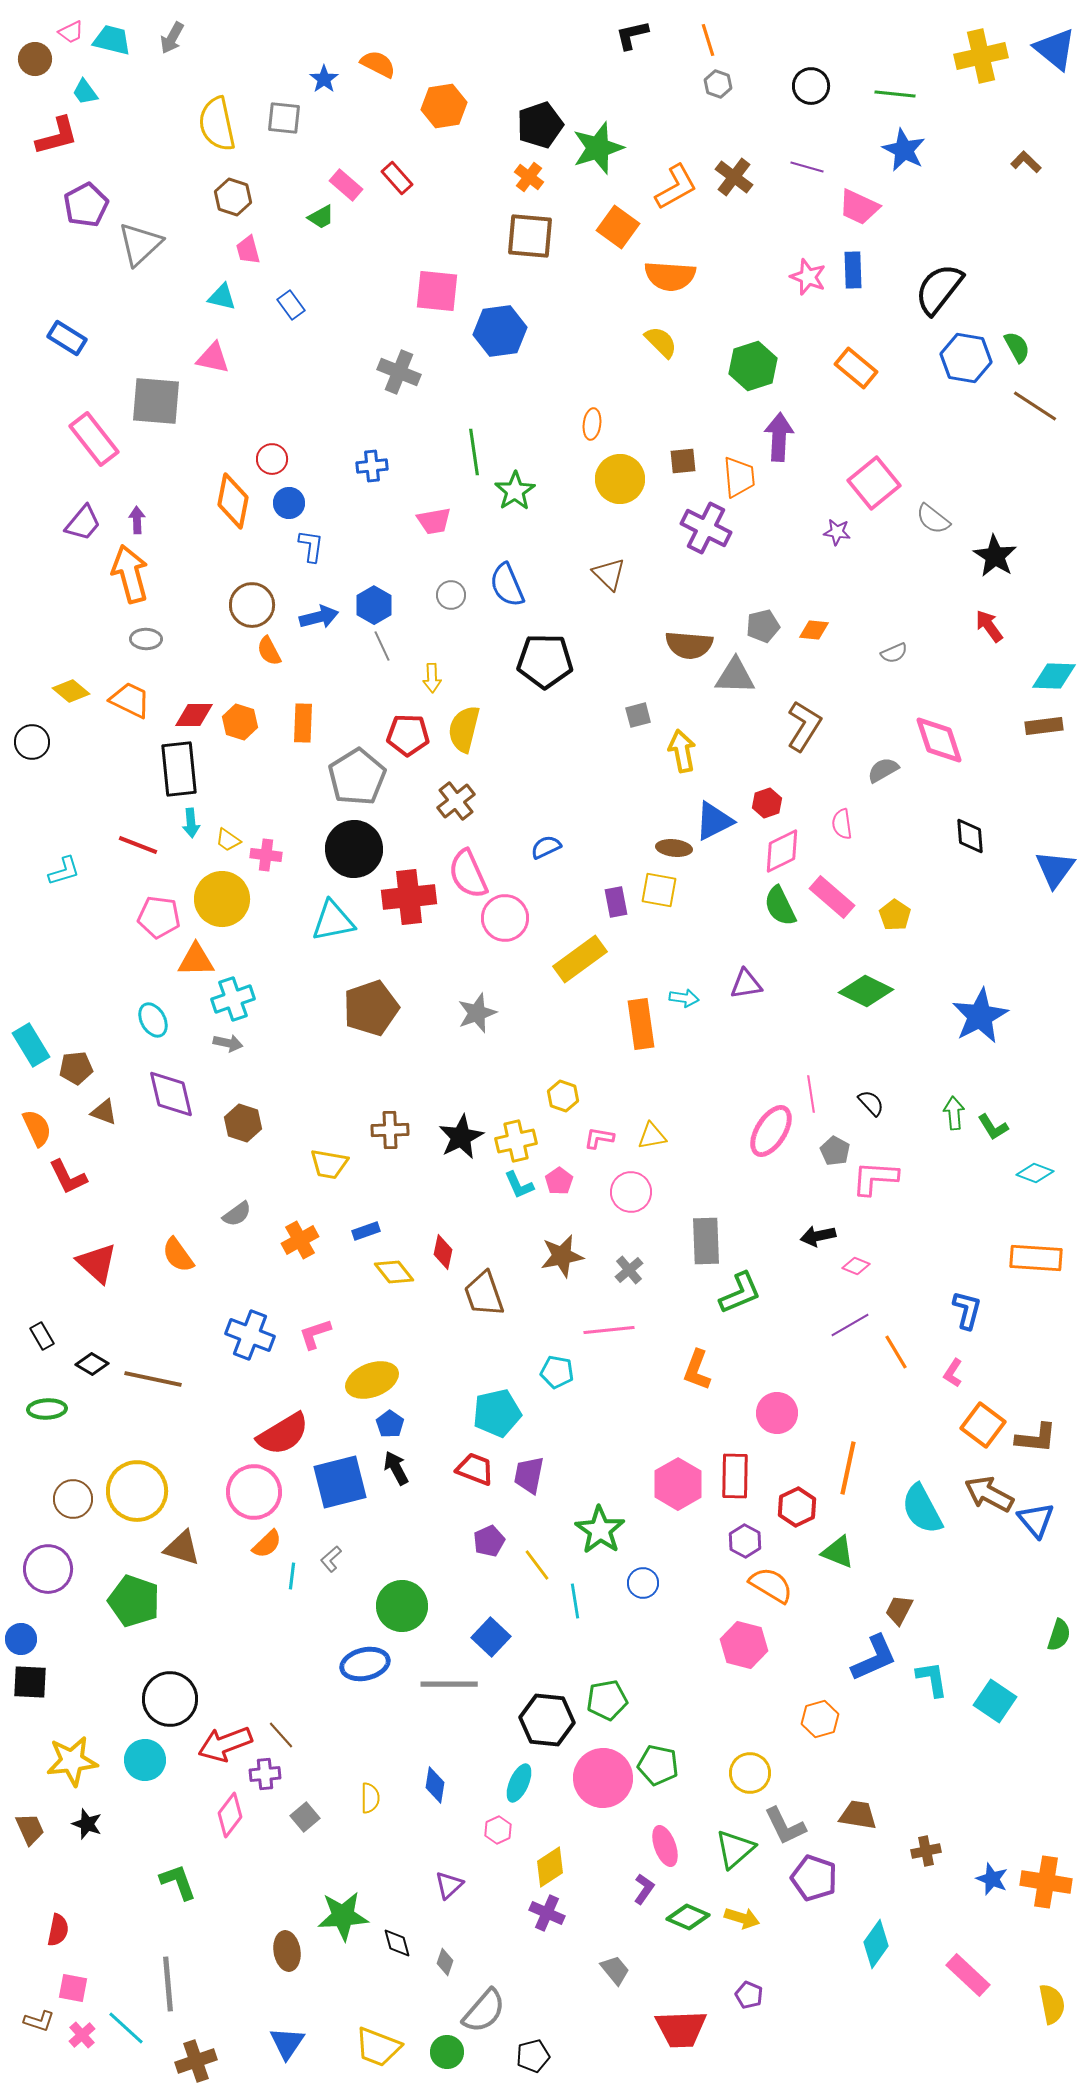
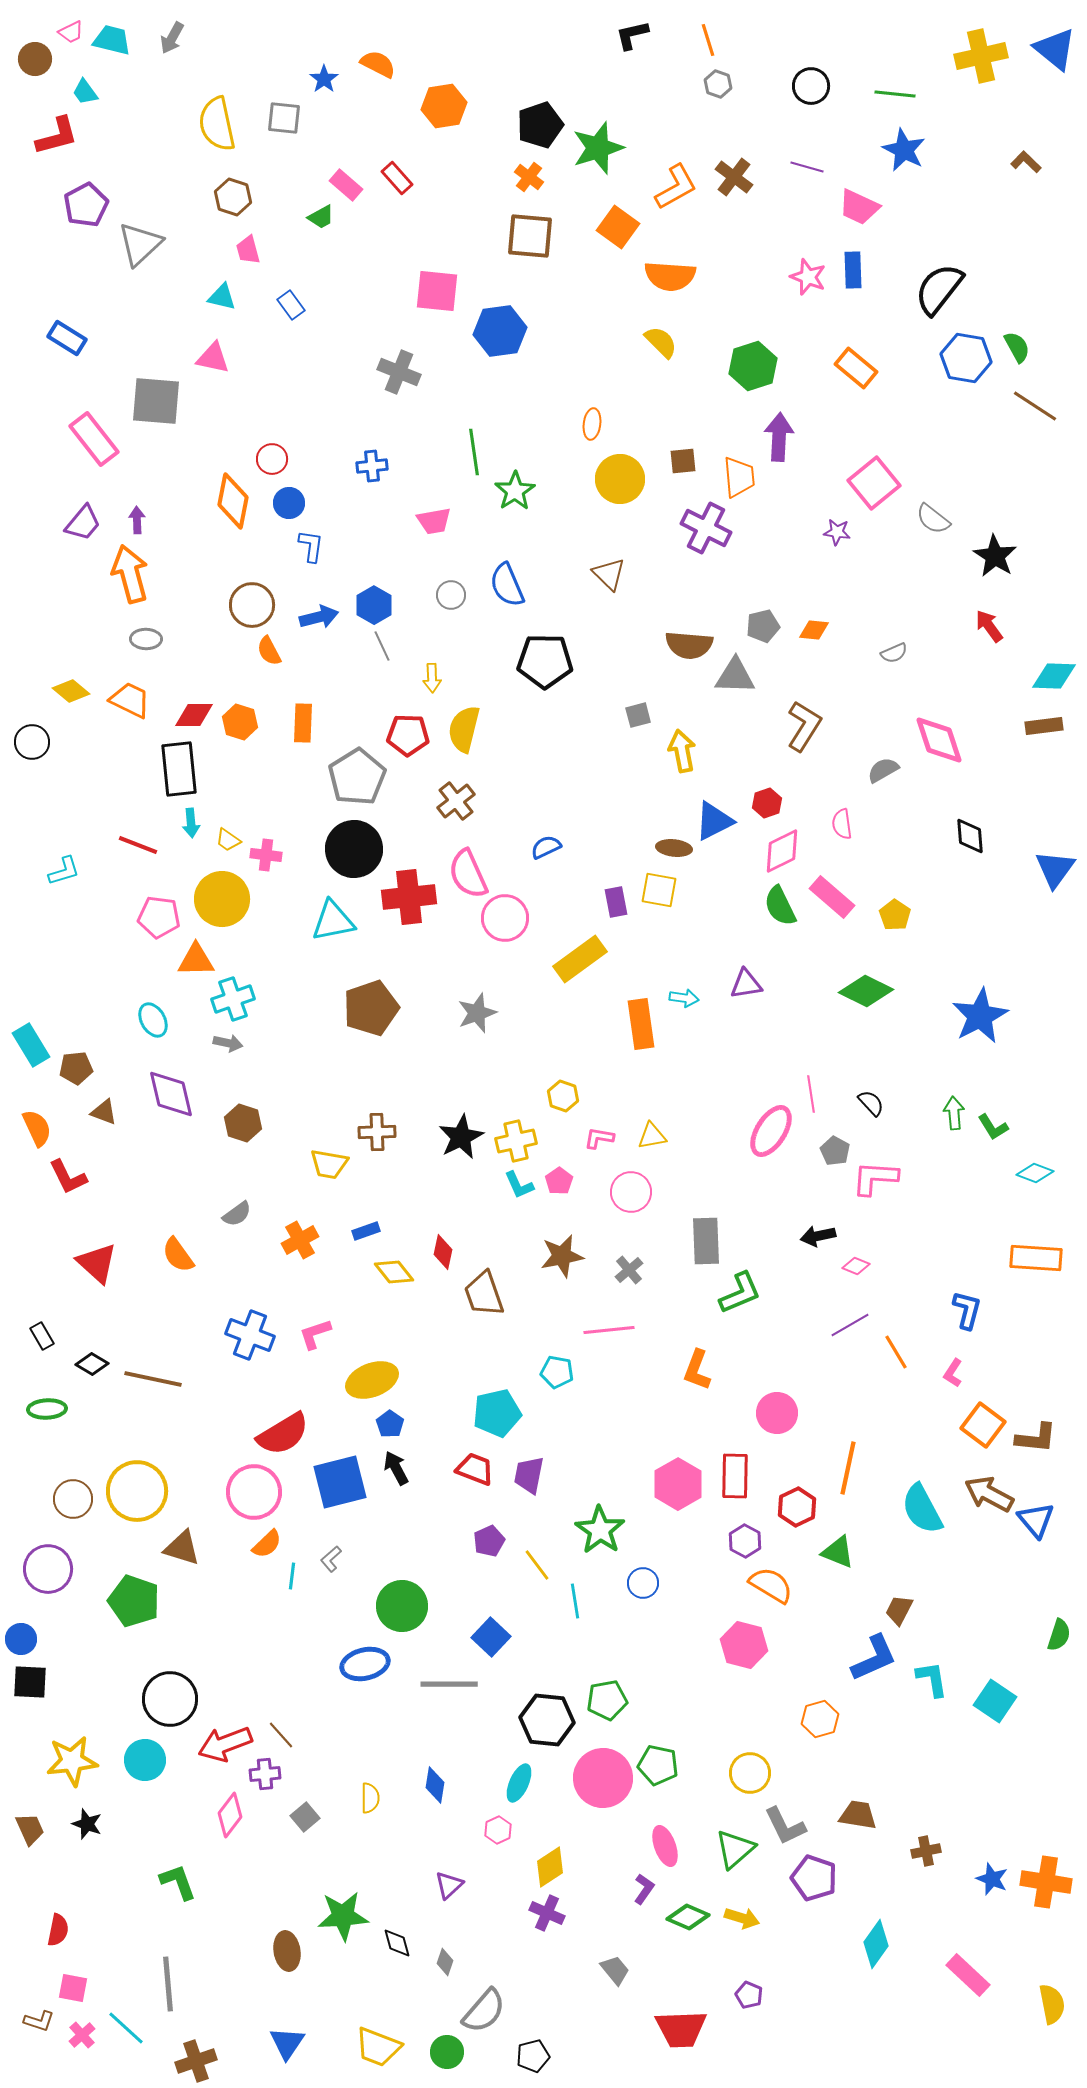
brown cross at (390, 1130): moved 13 px left, 2 px down
